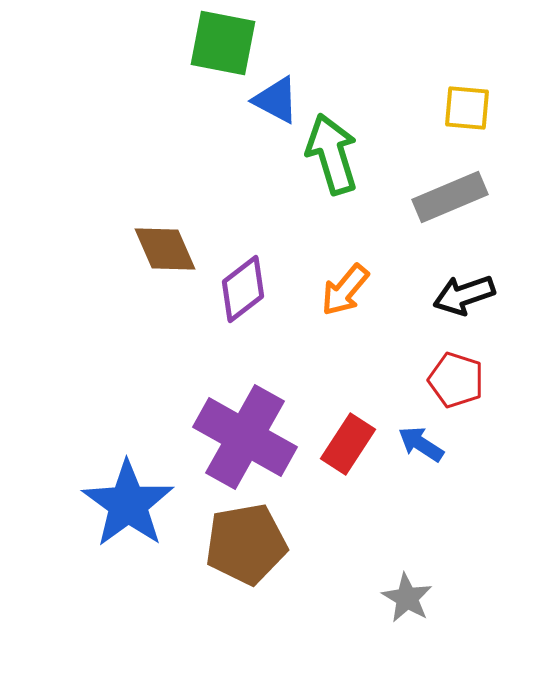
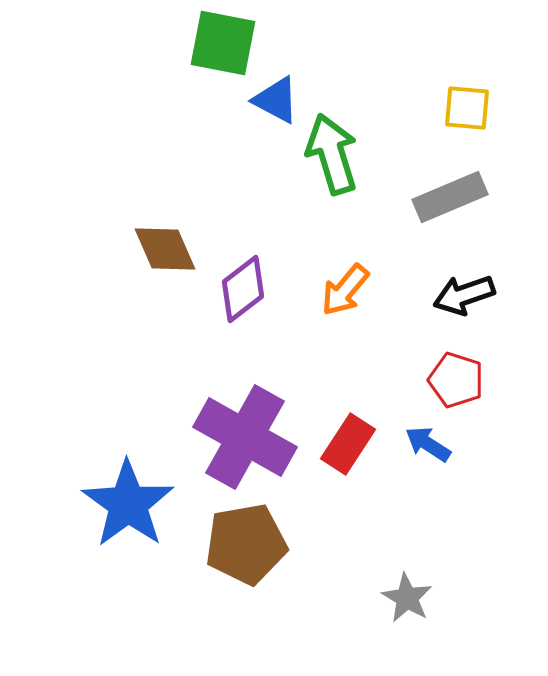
blue arrow: moved 7 px right
